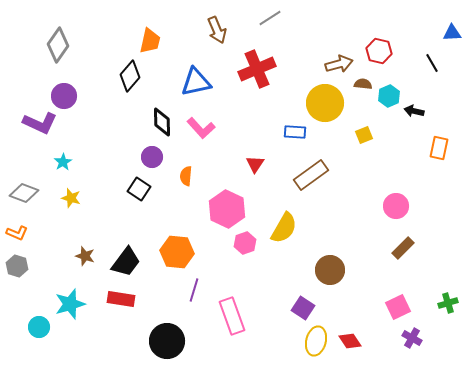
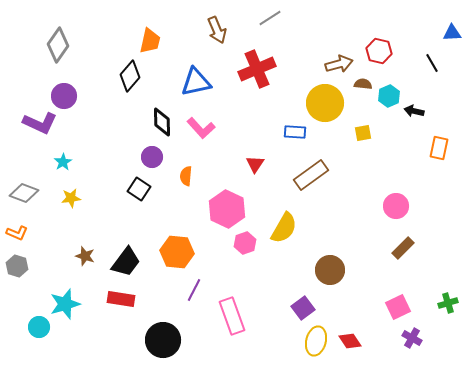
yellow square at (364, 135): moved 1 px left, 2 px up; rotated 12 degrees clockwise
yellow star at (71, 198): rotated 24 degrees counterclockwise
purple line at (194, 290): rotated 10 degrees clockwise
cyan star at (70, 304): moved 5 px left
purple square at (303, 308): rotated 20 degrees clockwise
black circle at (167, 341): moved 4 px left, 1 px up
